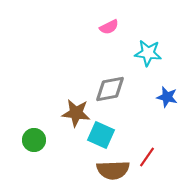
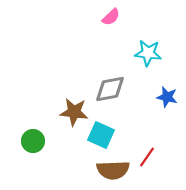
pink semicircle: moved 2 px right, 10 px up; rotated 18 degrees counterclockwise
brown star: moved 2 px left, 1 px up
green circle: moved 1 px left, 1 px down
